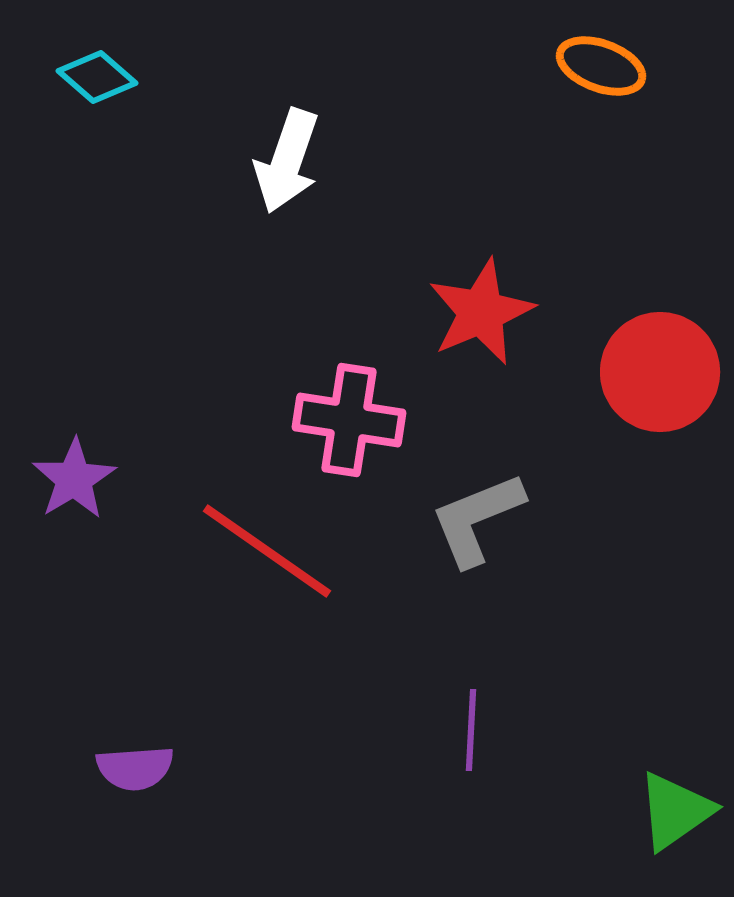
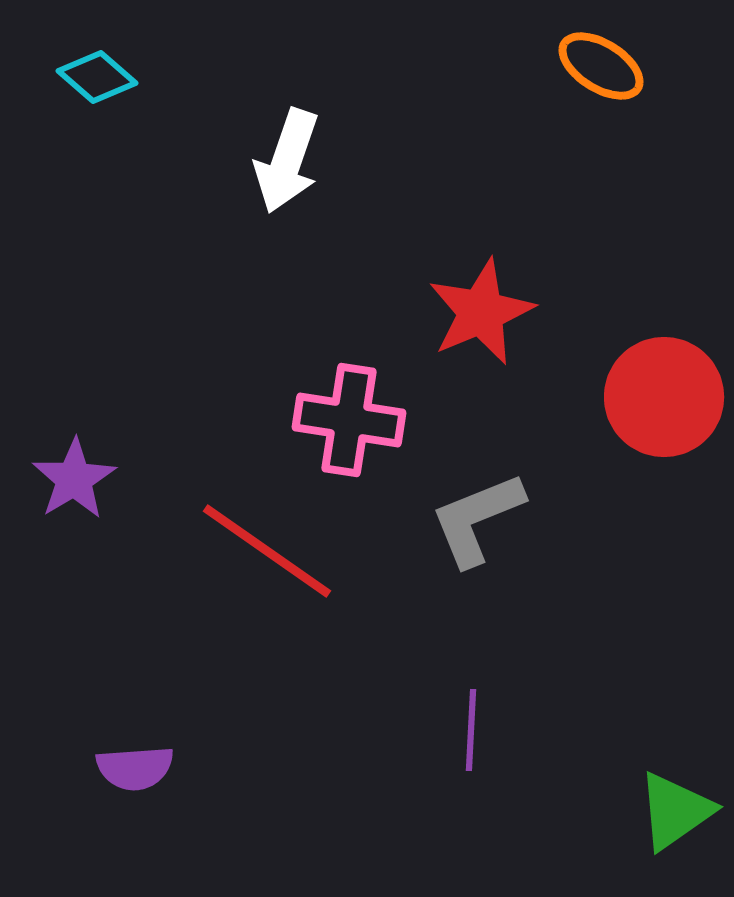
orange ellipse: rotated 12 degrees clockwise
red circle: moved 4 px right, 25 px down
